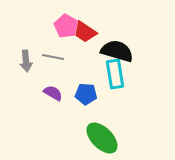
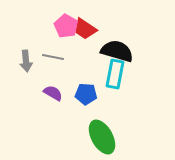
red trapezoid: moved 3 px up
cyan rectangle: rotated 20 degrees clockwise
green ellipse: moved 1 px up; rotated 16 degrees clockwise
